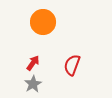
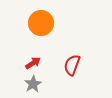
orange circle: moved 2 px left, 1 px down
red arrow: rotated 21 degrees clockwise
